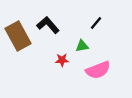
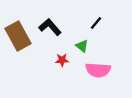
black L-shape: moved 2 px right, 2 px down
green triangle: rotated 48 degrees clockwise
pink semicircle: rotated 25 degrees clockwise
